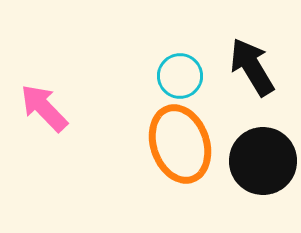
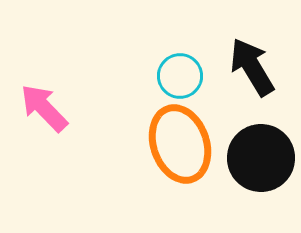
black circle: moved 2 px left, 3 px up
